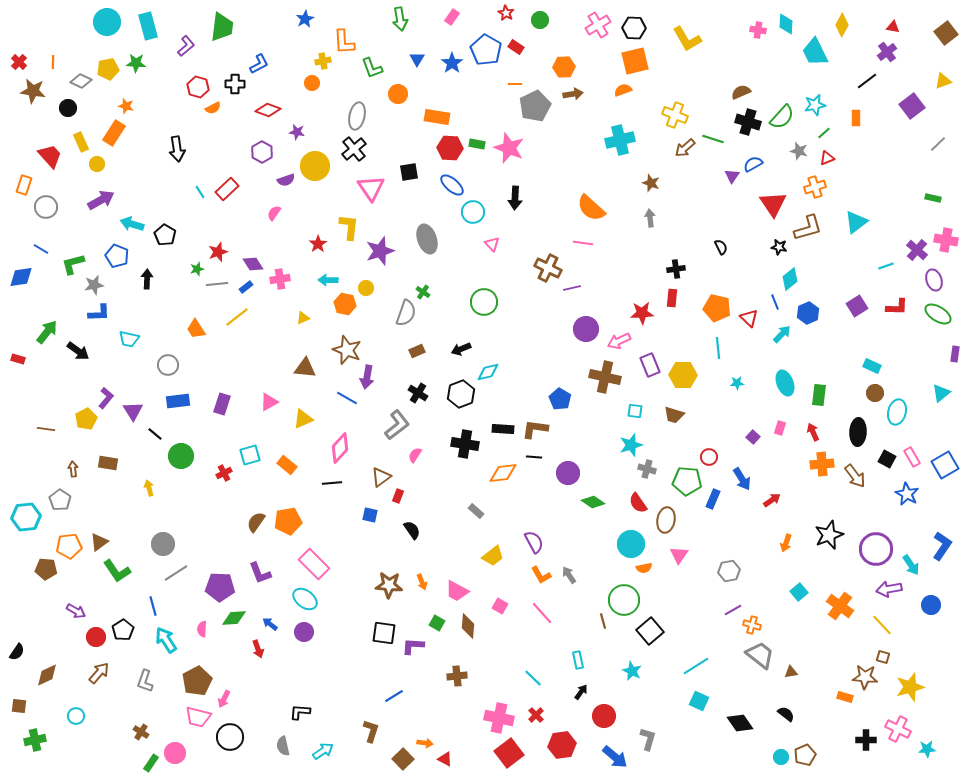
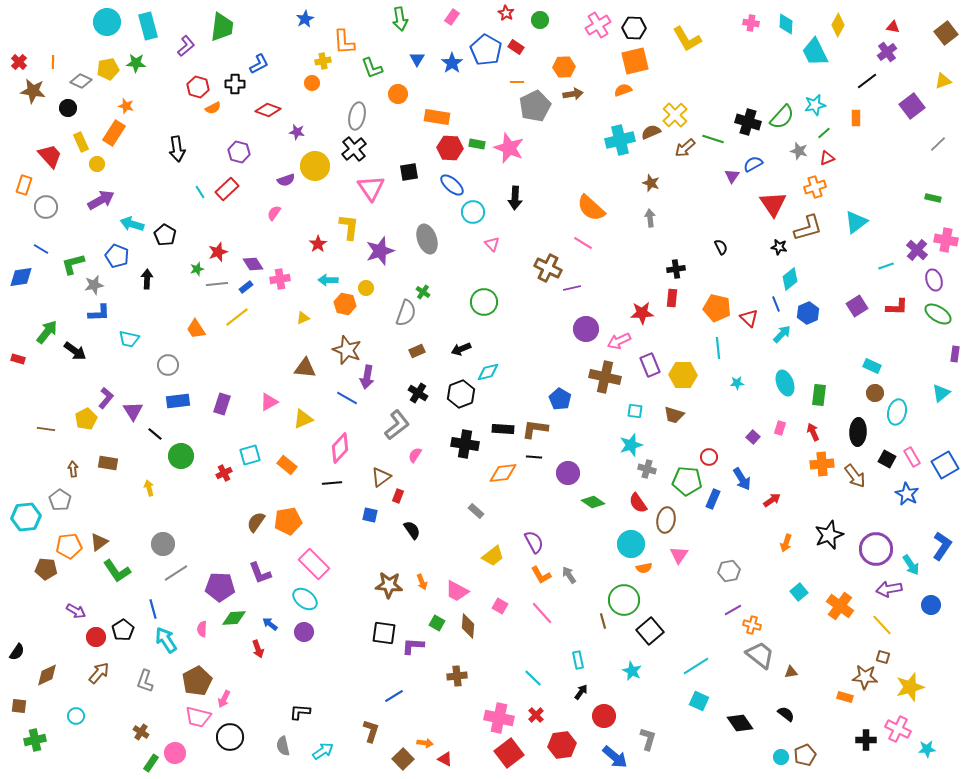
yellow diamond at (842, 25): moved 4 px left
pink cross at (758, 30): moved 7 px left, 7 px up
orange line at (515, 84): moved 2 px right, 2 px up
brown semicircle at (741, 92): moved 90 px left, 40 px down
yellow cross at (675, 115): rotated 25 degrees clockwise
purple hexagon at (262, 152): moved 23 px left; rotated 15 degrees counterclockwise
pink line at (583, 243): rotated 24 degrees clockwise
blue line at (775, 302): moved 1 px right, 2 px down
black arrow at (78, 351): moved 3 px left
blue line at (153, 606): moved 3 px down
